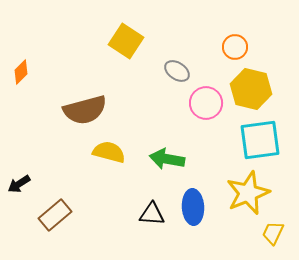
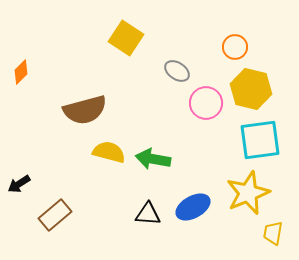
yellow square: moved 3 px up
green arrow: moved 14 px left
blue ellipse: rotated 64 degrees clockwise
black triangle: moved 4 px left
yellow trapezoid: rotated 15 degrees counterclockwise
